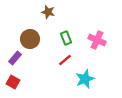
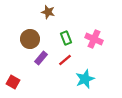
pink cross: moved 3 px left, 1 px up
purple rectangle: moved 26 px right
